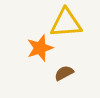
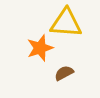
yellow triangle: rotated 8 degrees clockwise
